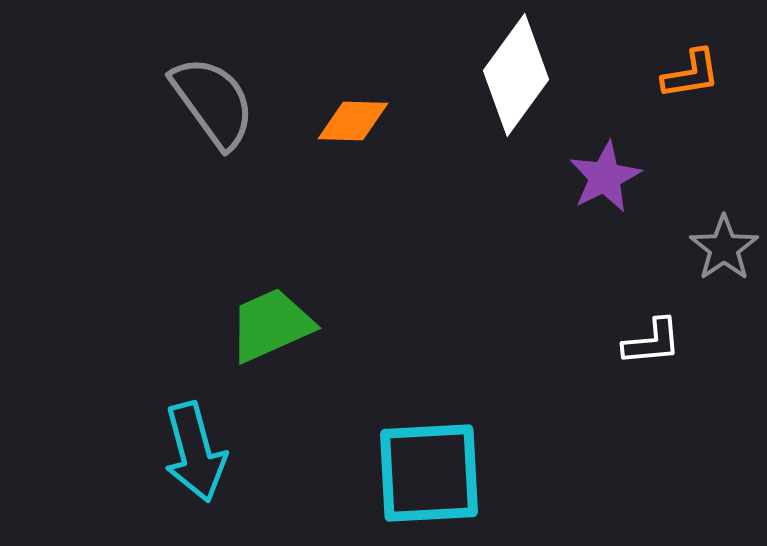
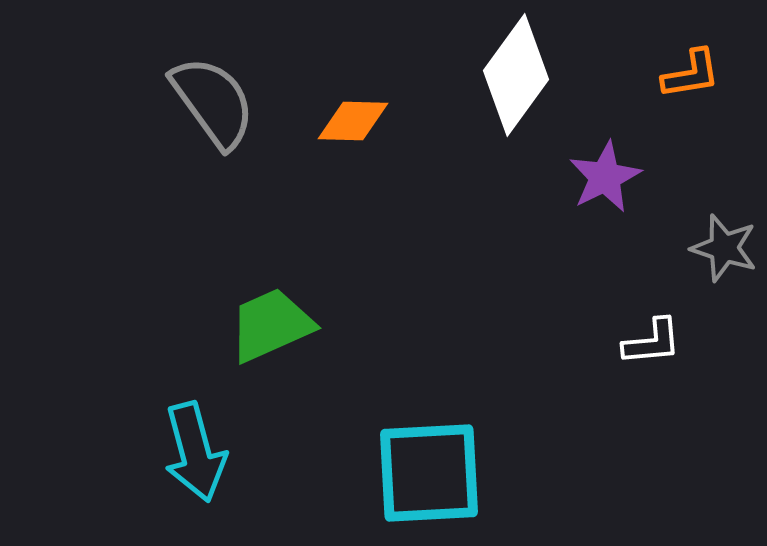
gray star: rotated 20 degrees counterclockwise
